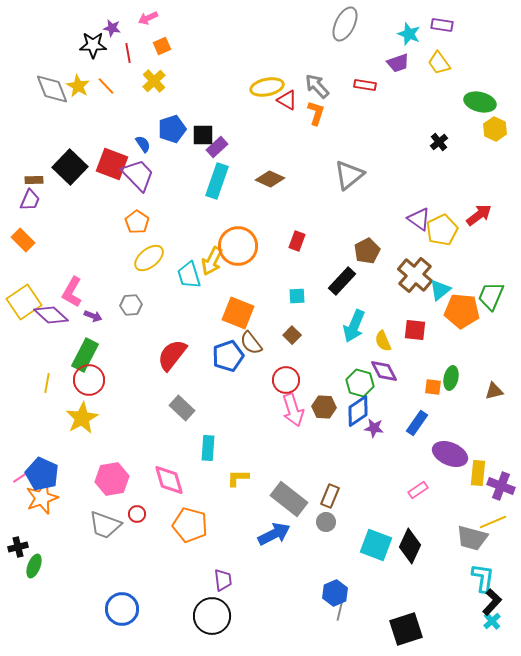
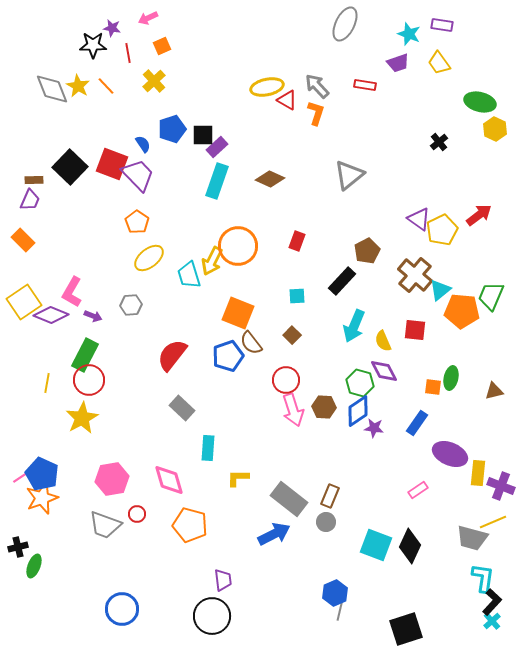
purple diamond at (51, 315): rotated 20 degrees counterclockwise
